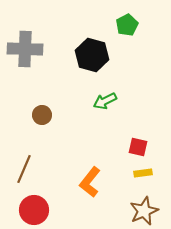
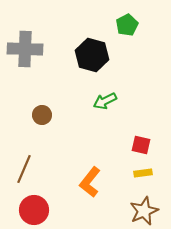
red square: moved 3 px right, 2 px up
